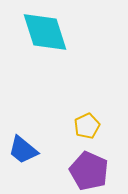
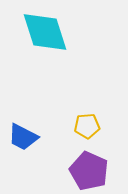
yellow pentagon: rotated 20 degrees clockwise
blue trapezoid: moved 13 px up; rotated 12 degrees counterclockwise
